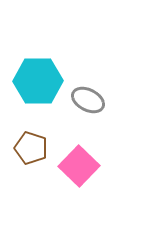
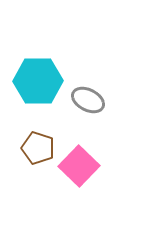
brown pentagon: moved 7 px right
